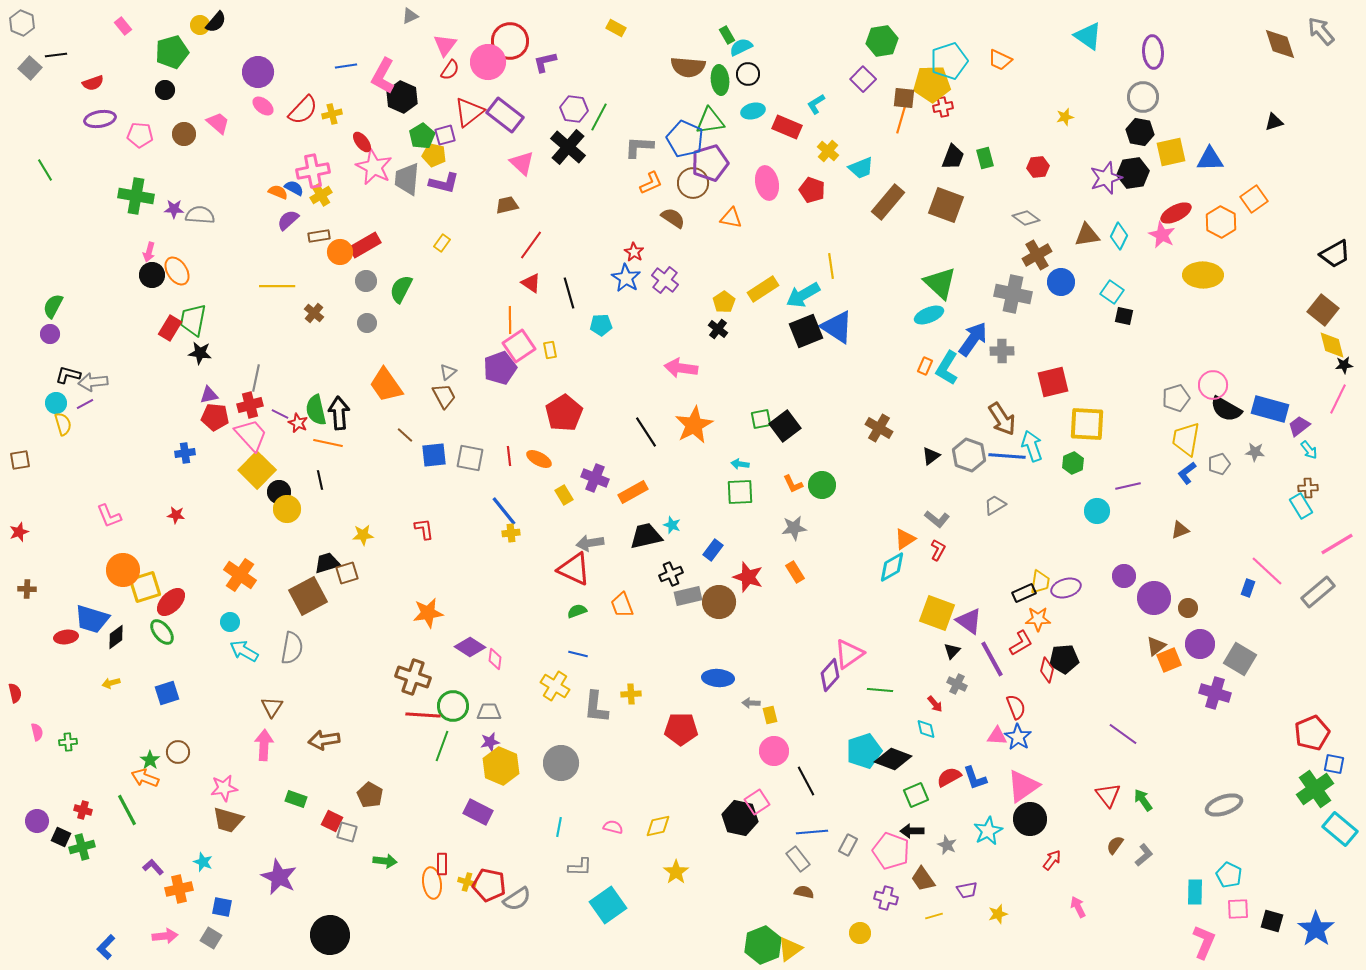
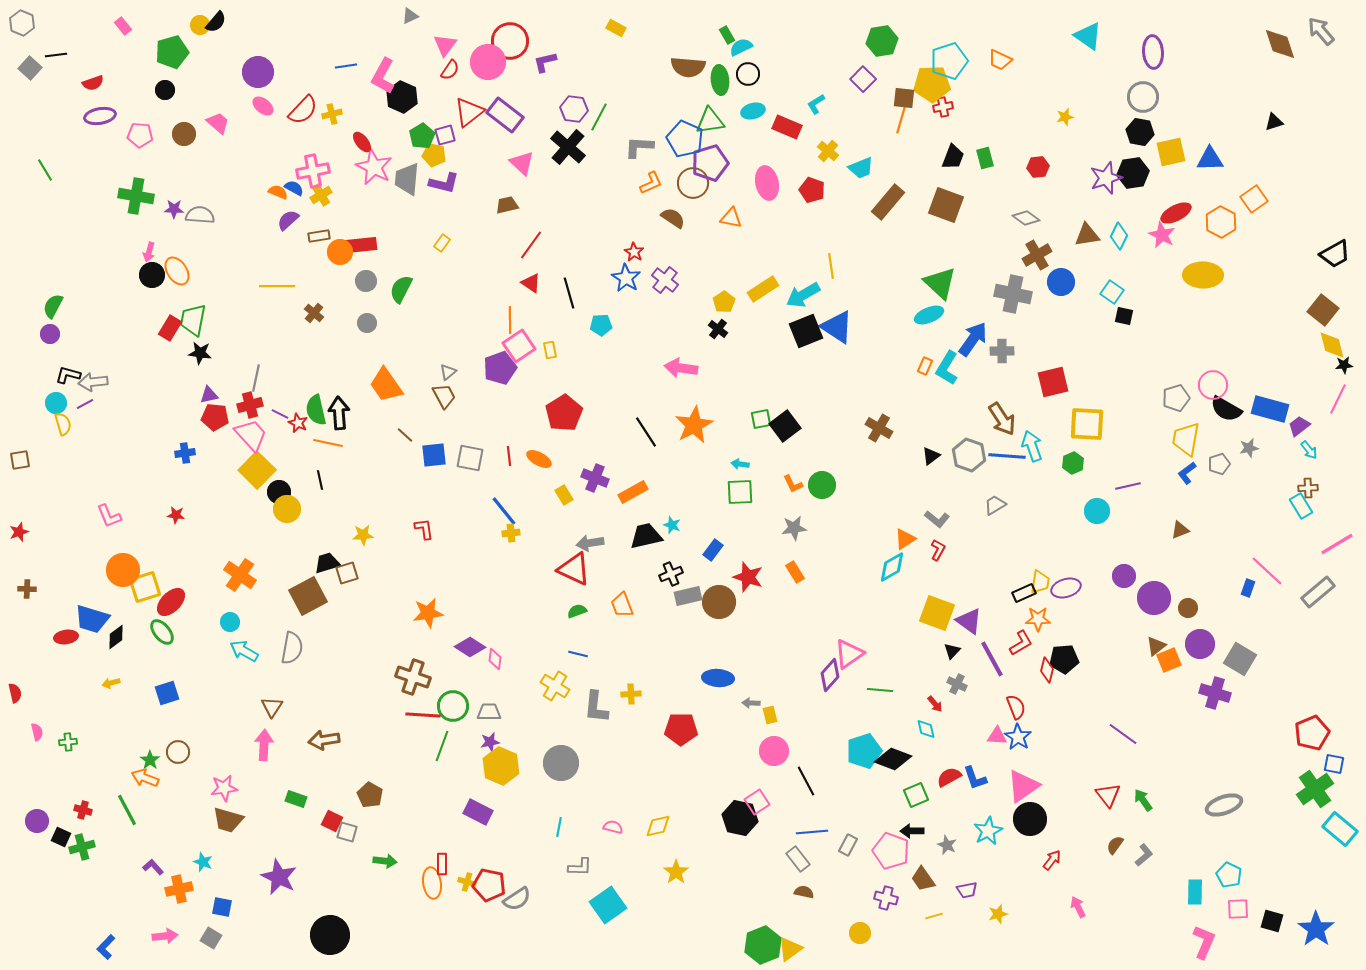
purple ellipse at (100, 119): moved 3 px up
red rectangle at (365, 245): moved 4 px left; rotated 24 degrees clockwise
gray star at (1255, 452): moved 6 px left, 4 px up; rotated 18 degrees counterclockwise
